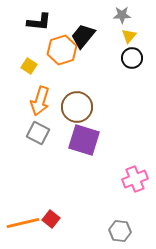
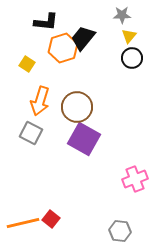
black L-shape: moved 7 px right
black trapezoid: moved 2 px down
orange hexagon: moved 1 px right, 2 px up
yellow square: moved 2 px left, 2 px up
gray square: moved 7 px left
purple square: moved 1 px up; rotated 12 degrees clockwise
